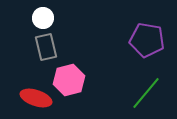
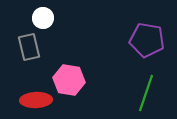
gray rectangle: moved 17 px left
pink hexagon: rotated 24 degrees clockwise
green line: rotated 21 degrees counterclockwise
red ellipse: moved 2 px down; rotated 20 degrees counterclockwise
